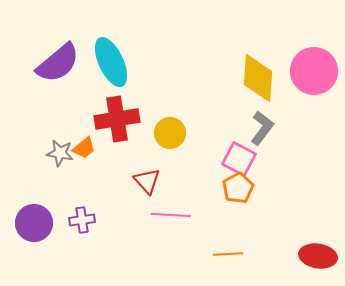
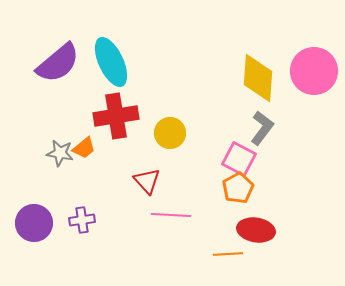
red cross: moved 1 px left, 3 px up
red ellipse: moved 62 px left, 26 px up
